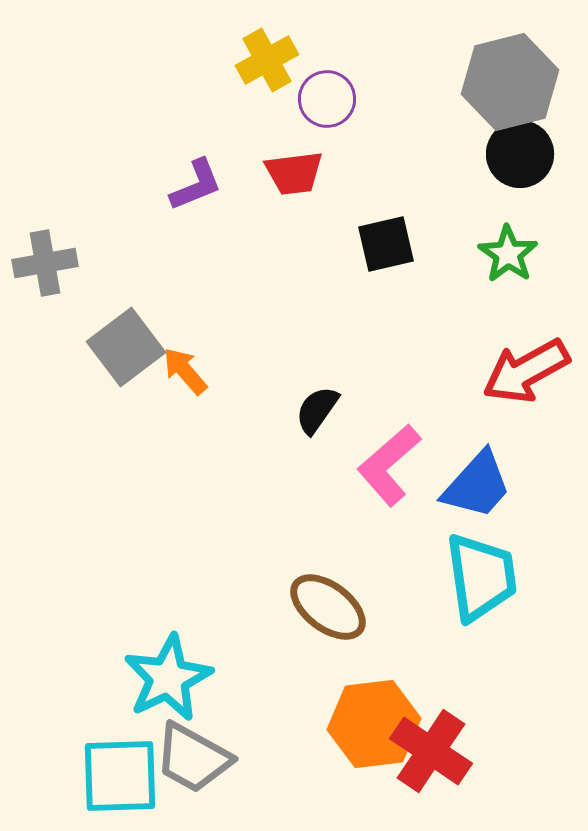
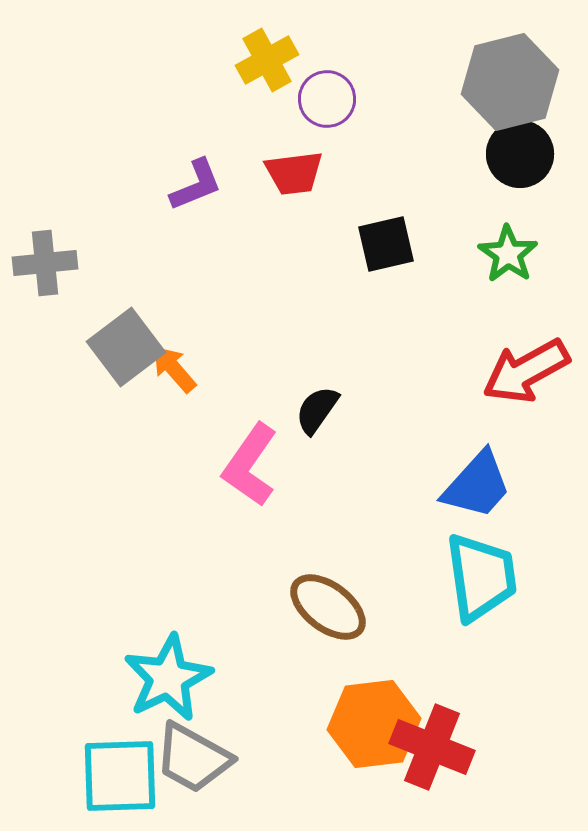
gray cross: rotated 4 degrees clockwise
orange arrow: moved 11 px left, 2 px up
pink L-shape: moved 139 px left; rotated 14 degrees counterclockwise
red cross: moved 1 px right, 4 px up; rotated 12 degrees counterclockwise
